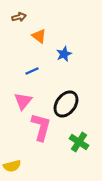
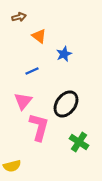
pink L-shape: moved 2 px left
